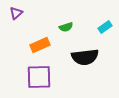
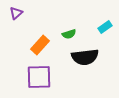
green semicircle: moved 3 px right, 7 px down
orange rectangle: rotated 24 degrees counterclockwise
